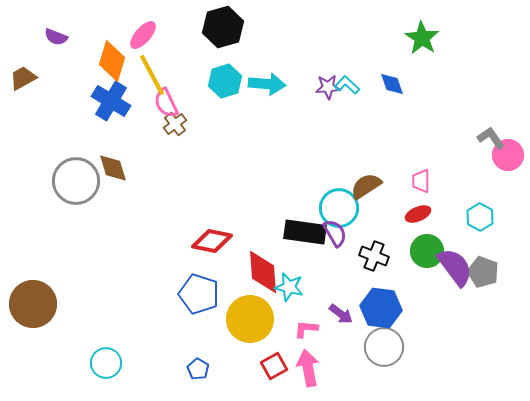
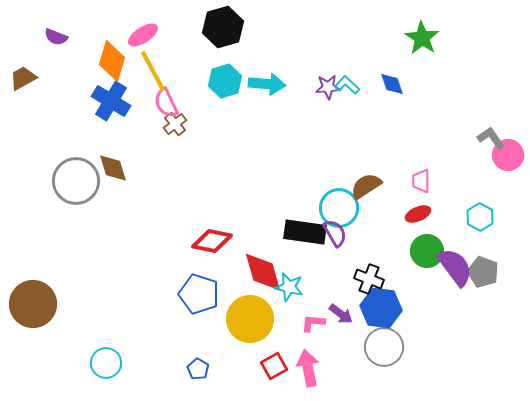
pink ellipse at (143, 35): rotated 16 degrees clockwise
yellow line at (152, 75): moved 1 px right, 4 px up
black cross at (374, 256): moved 5 px left, 23 px down
red diamond at (263, 272): rotated 12 degrees counterclockwise
pink L-shape at (306, 329): moved 7 px right, 6 px up
